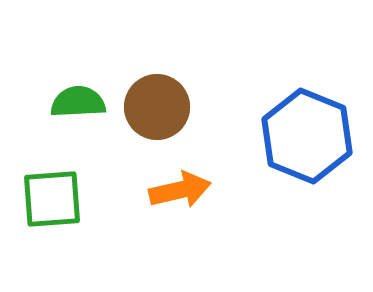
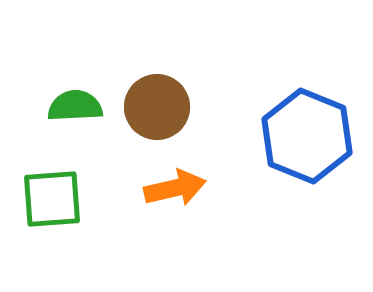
green semicircle: moved 3 px left, 4 px down
orange arrow: moved 5 px left, 2 px up
